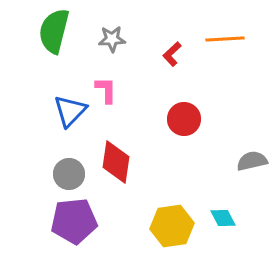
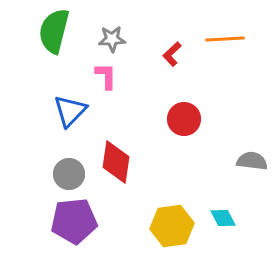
pink L-shape: moved 14 px up
gray semicircle: rotated 20 degrees clockwise
